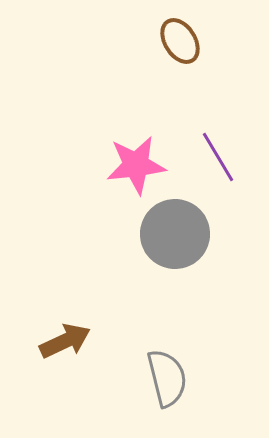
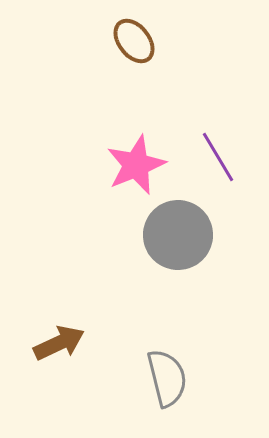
brown ellipse: moved 46 px left; rotated 6 degrees counterclockwise
pink star: rotated 16 degrees counterclockwise
gray circle: moved 3 px right, 1 px down
brown arrow: moved 6 px left, 2 px down
